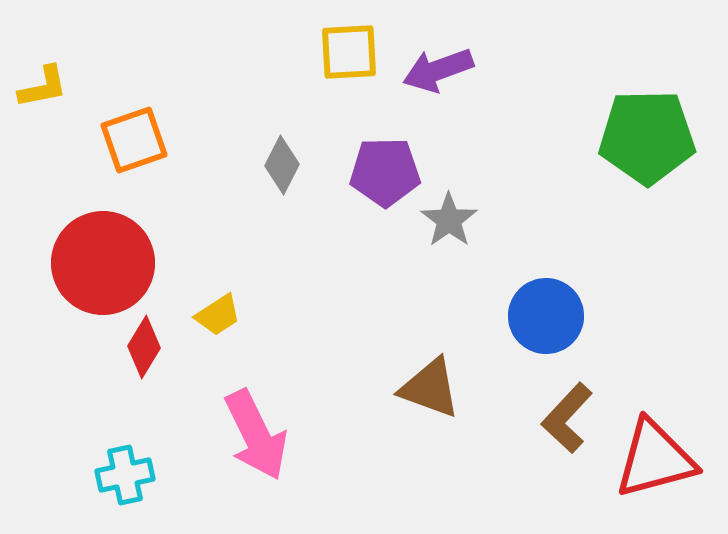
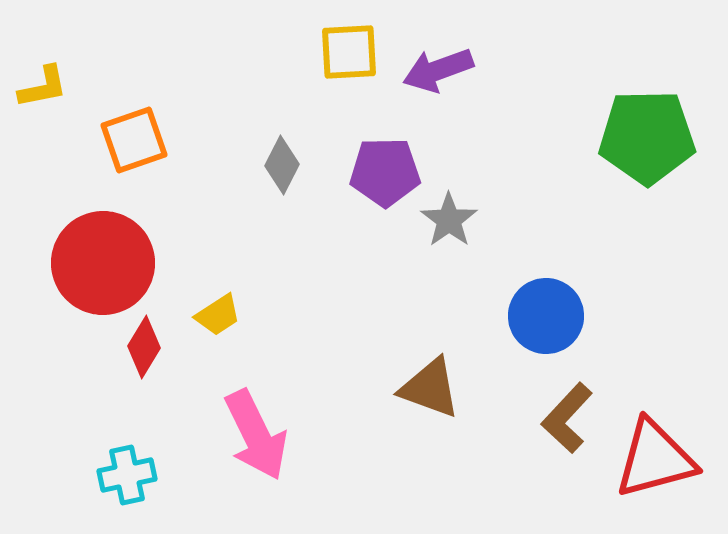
cyan cross: moved 2 px right
